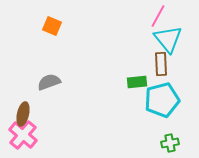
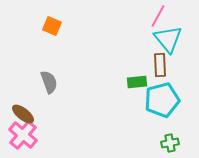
brown rectangle: moved 1 px left, 1 px down
gray semicircle: rotated 90 degrees clockwise
brown ellipse: rotated 65 degrees counterclockwise
